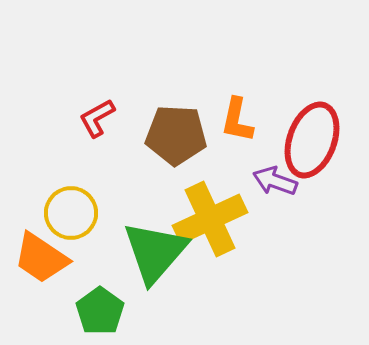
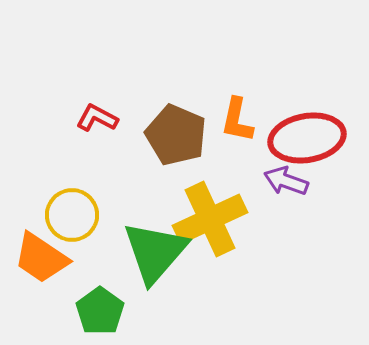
red L-shape: rotated 57 degrees clockwise
brown pentagon: rotated 20 degrees clockwise
red ellipse: moved 5 px left, 2 px up; rotated 60 degrees clockwise
purple arrow: moved 11 px right
yellow circle: moved 1 px right, 2 px down
